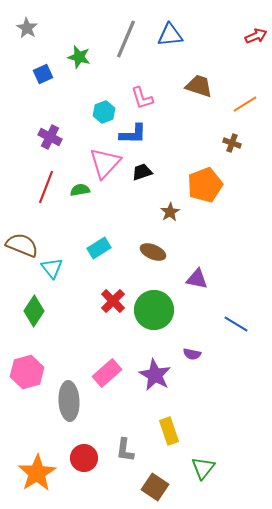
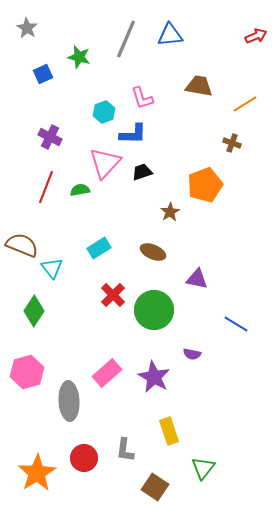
brown trapezoid: rotated 8 degrees counterclockwise
red cross: moved 6 px up
purple star: moved 1 px left, 2 px down
